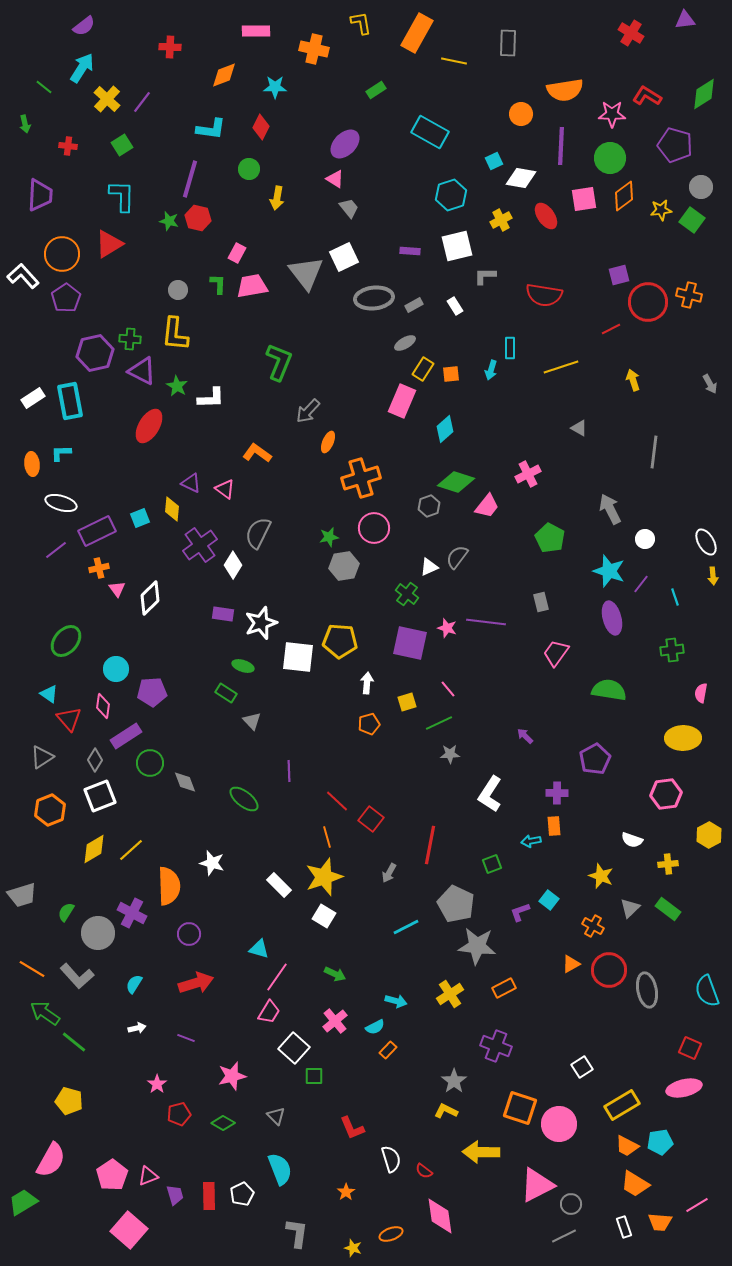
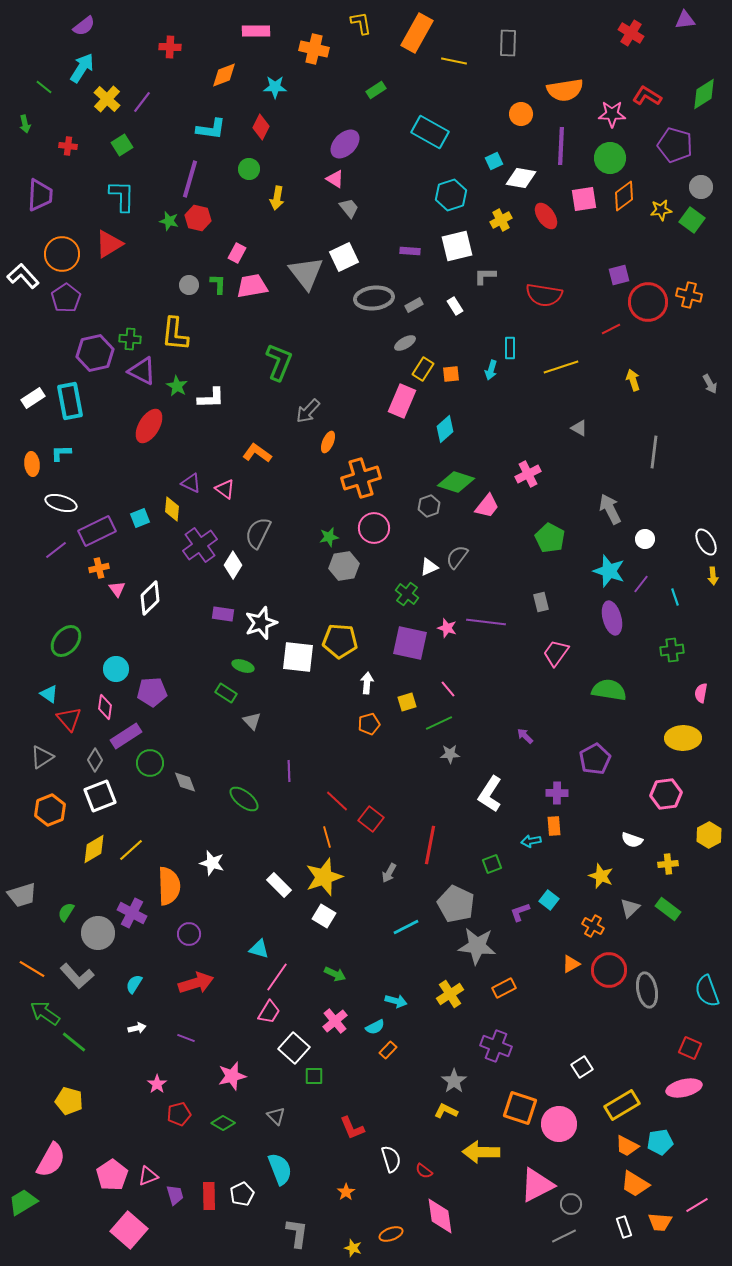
gray circle at (178, 290): moved 11 px right, 5 px up
pink diamond at (103, 706): moved 2 px right, 1 px down
